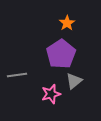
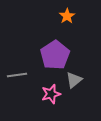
orange star: moved 7 px up
purple pentagon: moved 6 px left, 1 px down
gray triangle: moved 1 px up
